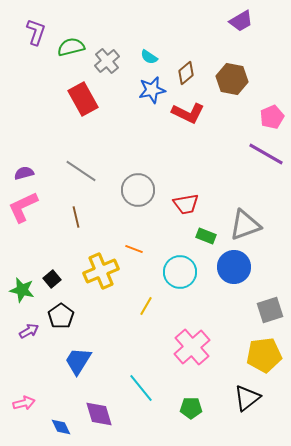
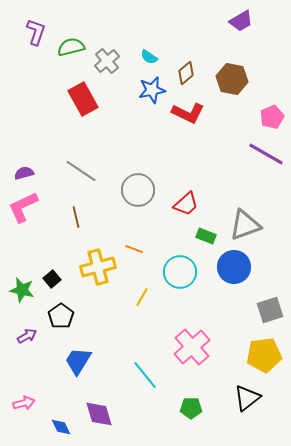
red trapezoid: rotated 32 degrees counterclockwise
yellow cross: moved 3 px left, 4 px up; rotated 8 degrees clockwise
yellow line: moved 4 px left, 9 px up
purple arrow: moved 2 px left, 5 px down
cyan line: moved 4 px right, 13 px up
